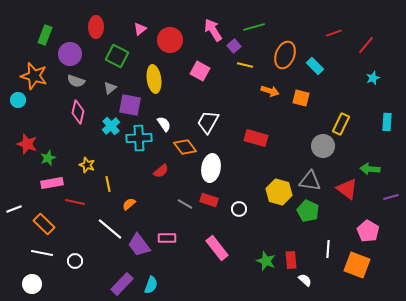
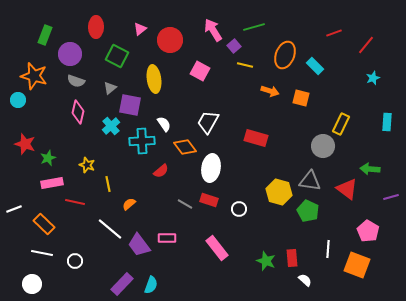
cyan cross at (139, 138): moved 3 px right, 3 px down
red star at (27, 144): moved 2 px left
red rectangle at (291, 260): moved 1 px right, 2 px up
